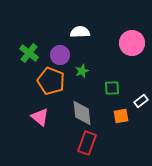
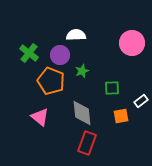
white semicircle: moved 4 px left, 3 px down
